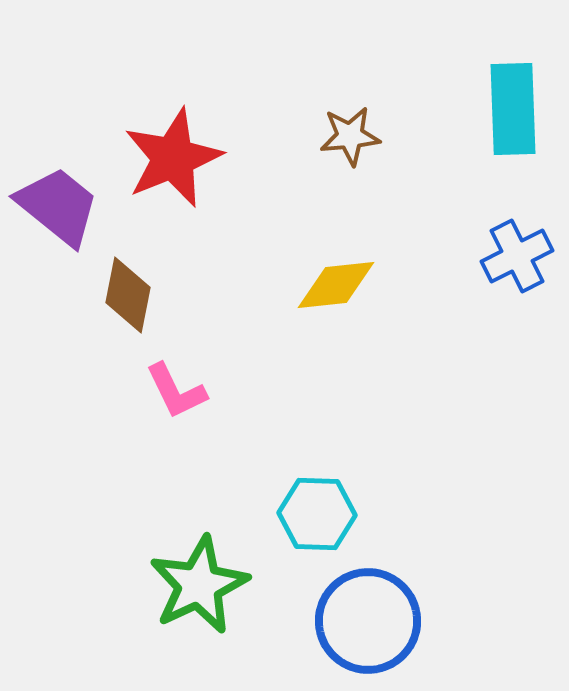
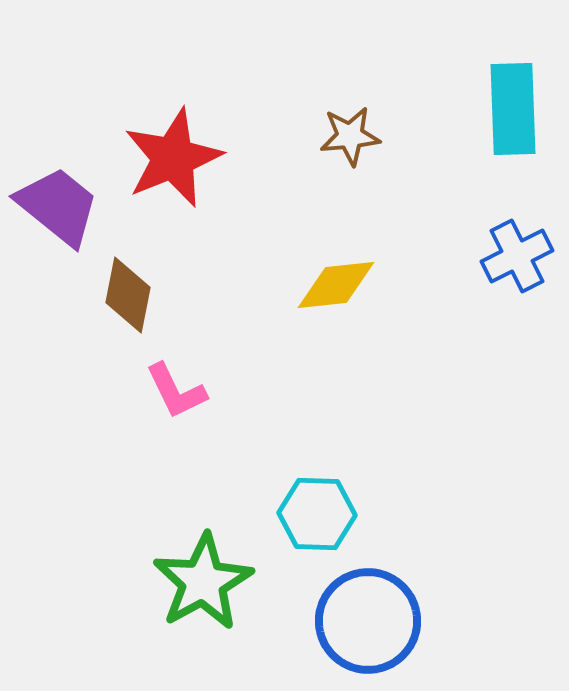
green star: moved 4 px right, 3 px up; rotated 4 degrees counterclockwise
